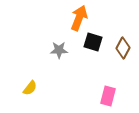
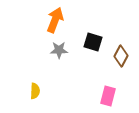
orange arrow: moved 24 px left, 2 px down
brown diamond: moved 2 px left, 8 px down
yellow semicircle: moved 5 px right, 3 px down; rotated 35 degrees counterclockwise
